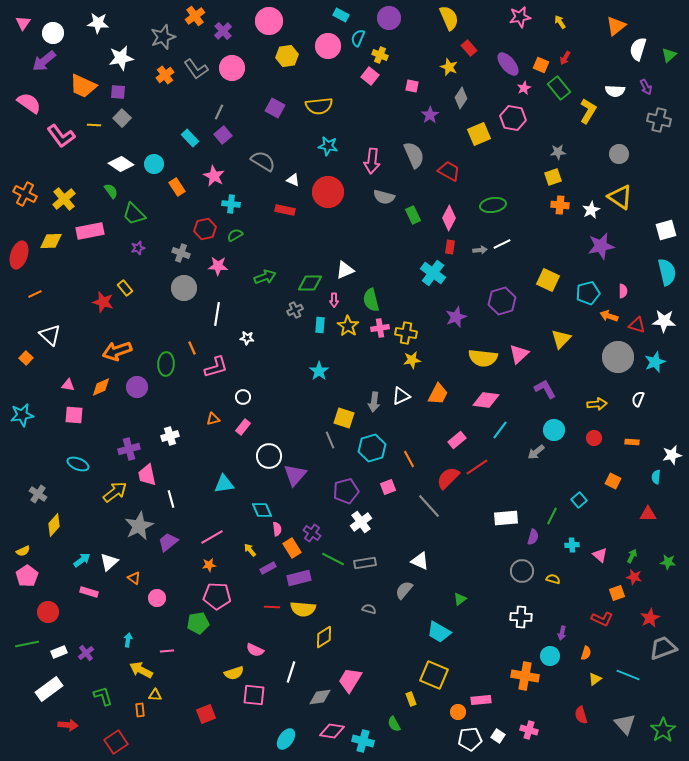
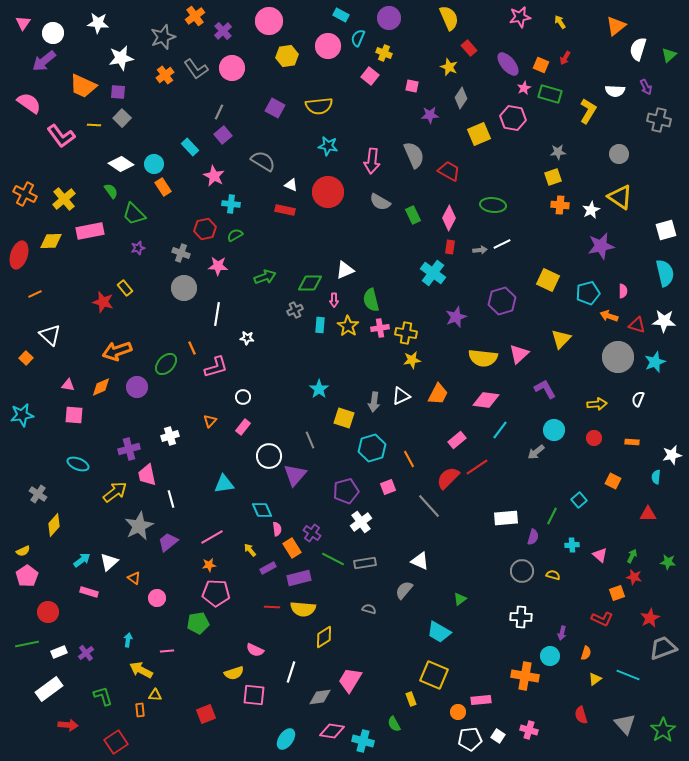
yellow cross at (380, 55): moved 4 px right, 2 px up
green rectangle at (559, 88): moved 9 px left, 6 px down; rotated 35 degrees counterclockwise
purple star at (430, 115): rotated 30 degrees clockwise
cyan rectangle at (190, 138): moved 9 px down
white triangle at (293, 180): moved 2 px left, 5 px down
orange rectangle at (177, 187): moved 14 px left
gray semicircle at (384, 197): moved 4 px left, 5 px down; rotated 15 degrees clockwise
green ellipse at (493, 205): rotated 15 degrees clockwise
cyan semicircle at (667, 272): moved 2 px left, 1 px down
green ellipse at (166, 364): rotated 40 degrees clockwise
cyan star at (319, 371): moved 18 px down
orange triangle at (213, 419): moved 3 px left, 2 px down; rotated 32 degrees counterclockwise
gray line at (330, 440): moved 20 px left
yellow semicircle at (553, 579): moved 4 px up
pink pentagon at (217, 596): moved 1 px left, 3 px up
